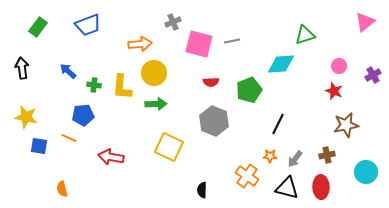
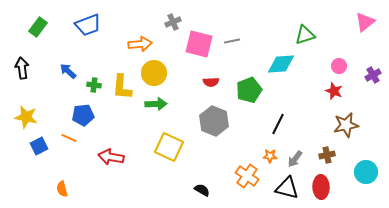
blue square: rotated 36 degrees counterclockwise
black semicircle: rotated 119 degrees clockwise
